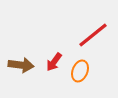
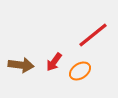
orange ellipse: rotated 35 degrees clockwise
